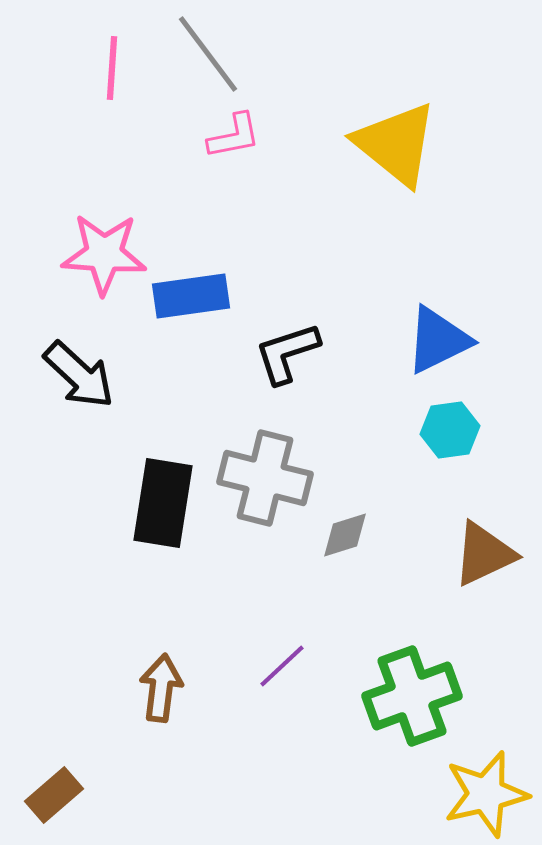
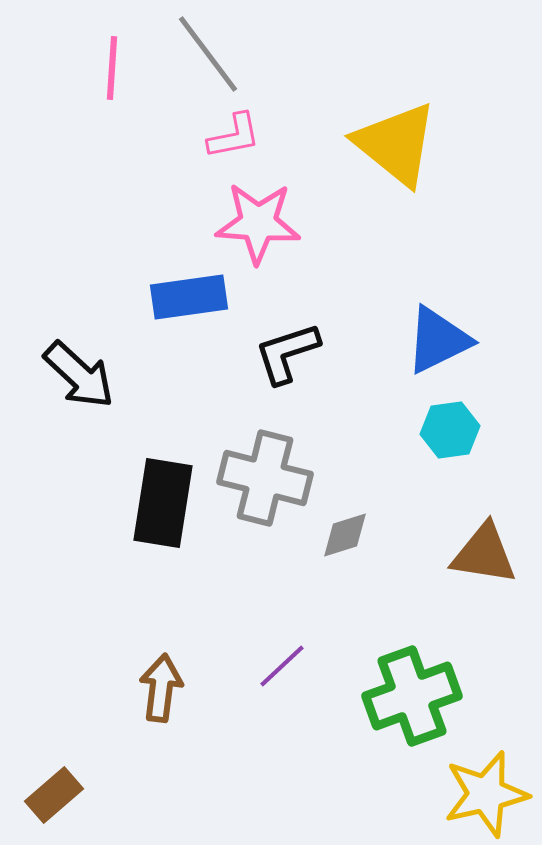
pink star: moved 154 px right, 31 px up
blue rectangle: moved 2 px left, 1 px down
brown triangle: rotated 34 degrees clockwise
